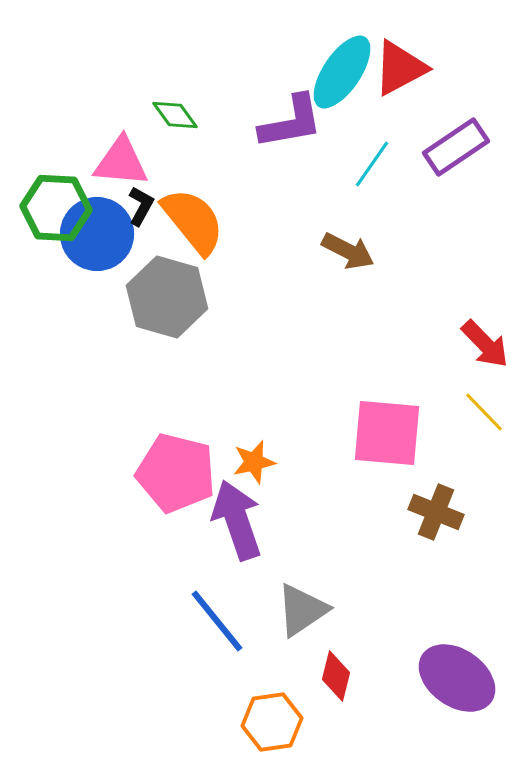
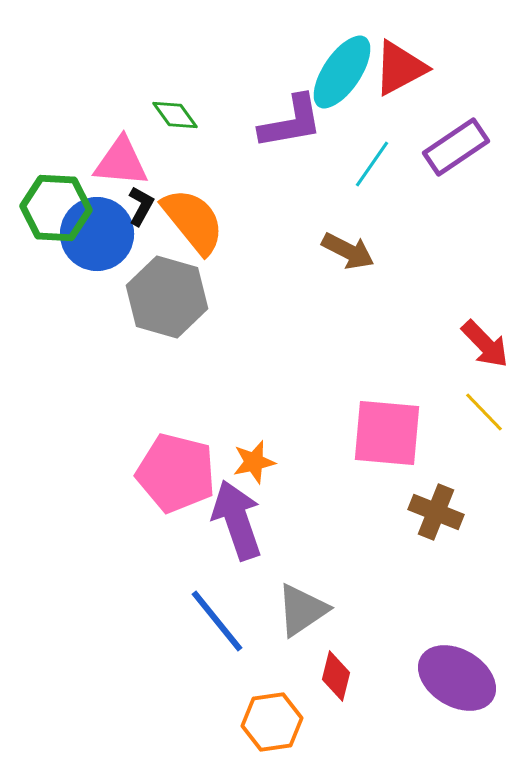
purple ellipse: rotated 4 degrees counterclockwise
